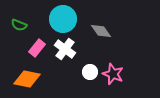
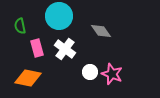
cyan circle: moved 4 px left, 3 px up
green semicircle: moved 1 px right, 1 px down; rotated 56 degrees clockwise
pink rectangle: rotated 54 degrees counterclockwise
pink star: moved 1 px left
orange diamond: moved 1 px right, 1 px up
